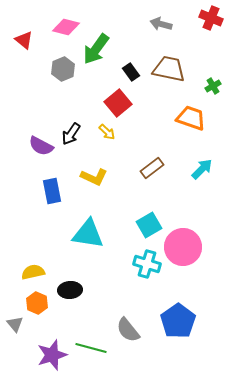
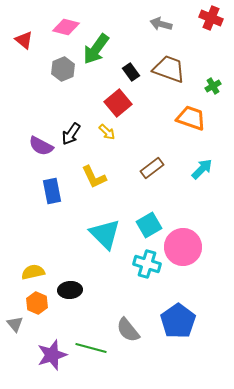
brown trapezoid: rotated 8 degrees clockwise
yellow L-shape: rotated 40 degrees clockwise
cyan triangle: moved 17 px right; rotated 36 degrees clockwise
